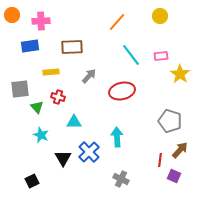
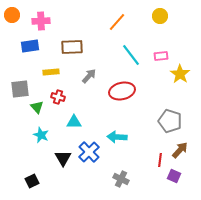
cyan arrow: rotated 84 degrees counterclockwise
